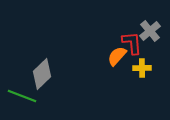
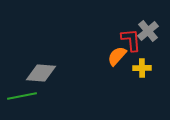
gray cross: moved 2 px left
red L-shape: moved 1 px left, 3 px up
gray diamond: moved 1 px left, 1 px up; rotated 48 degrees clockwise
green line: rotated 32 degrees counterclockwise
